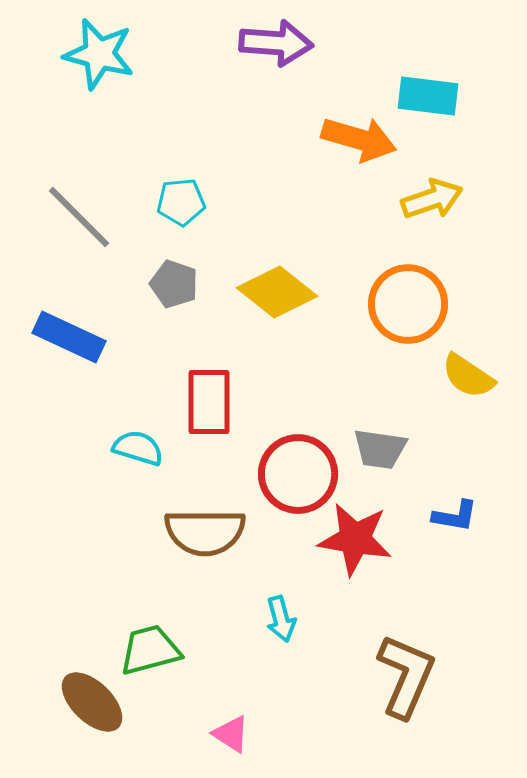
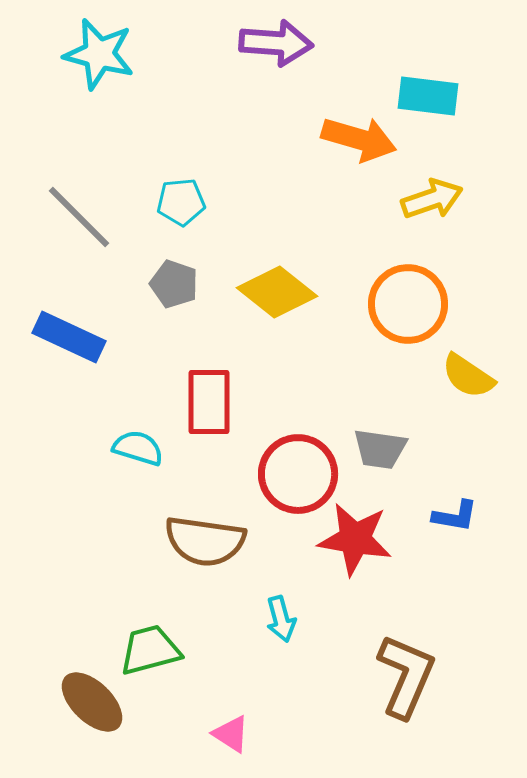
brown semicircle: moved 9 px down; rotated 8 degrees clockwise
